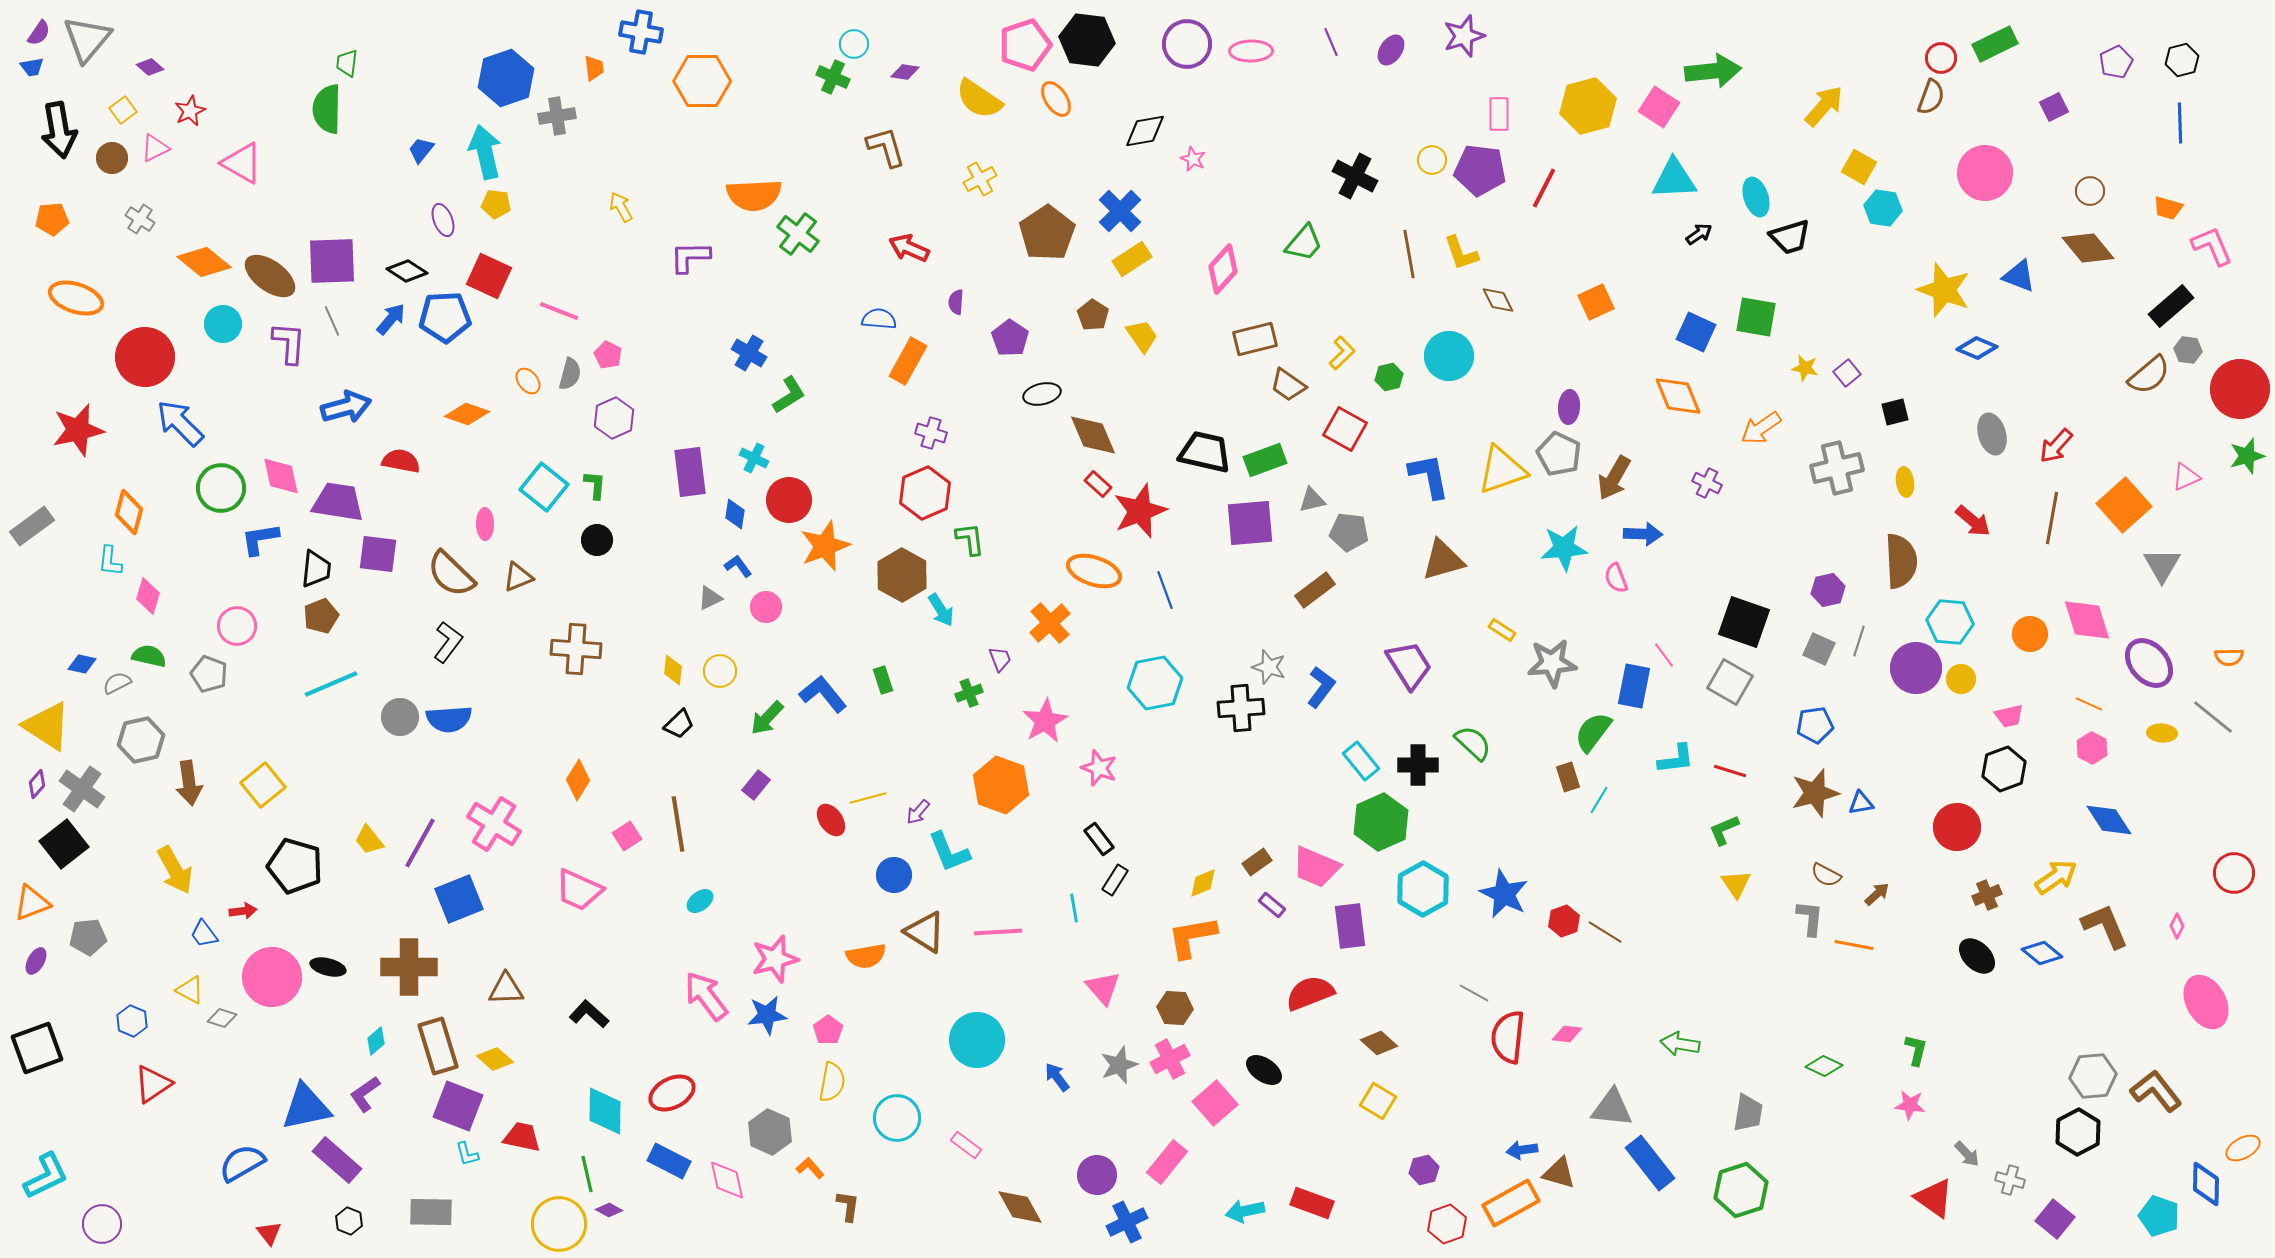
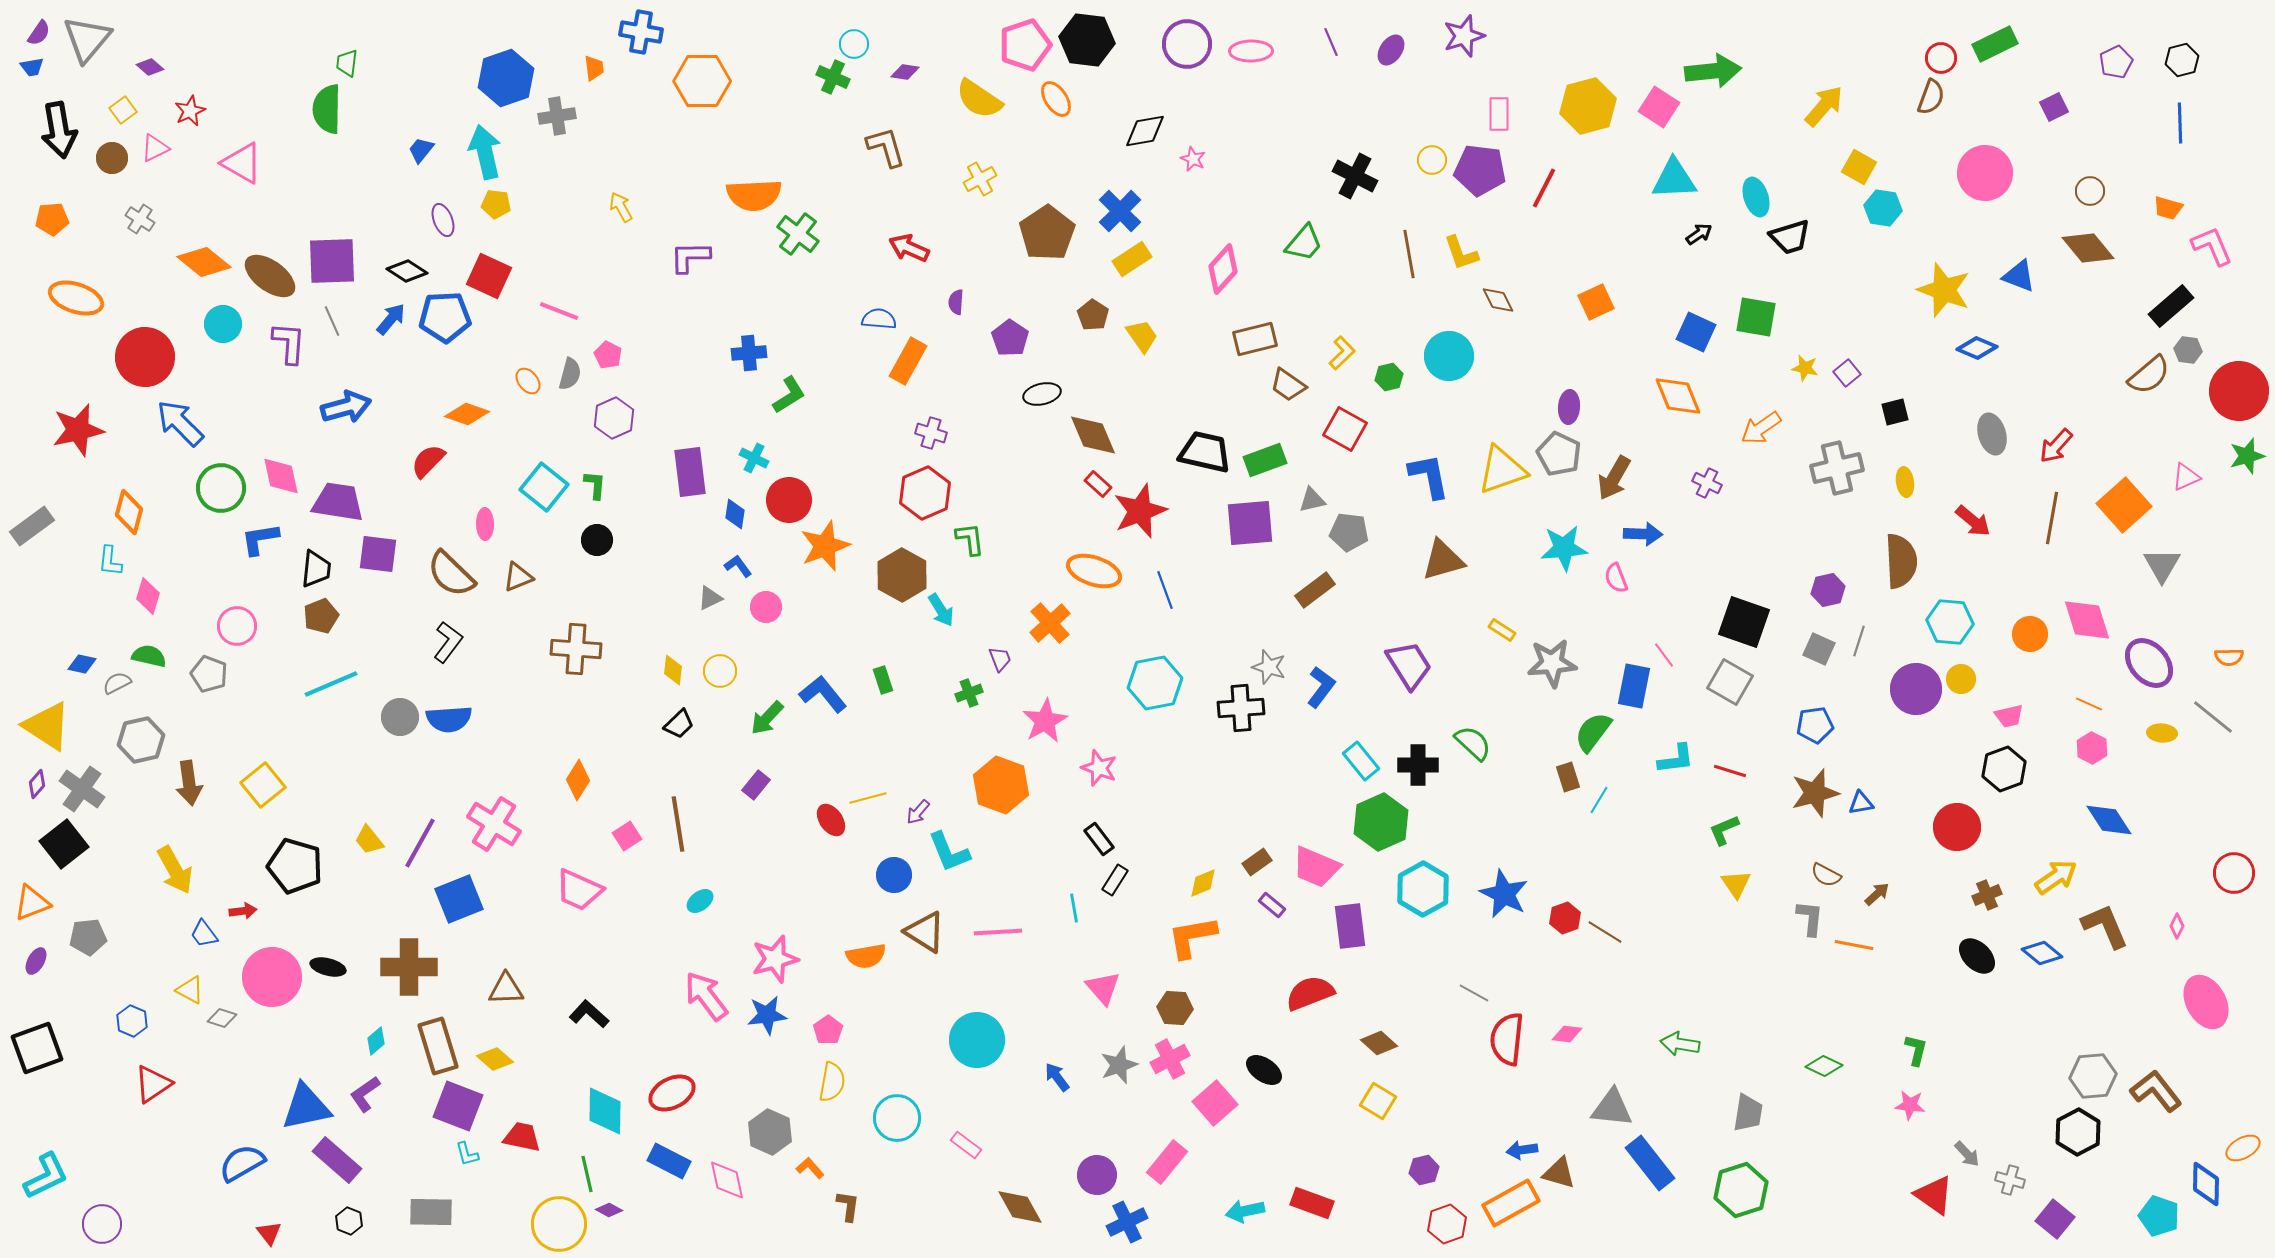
blue cross at (749, 353): rotated 36 degrees counterclockwise
red circle at (2240, 389): moved 1 px left, 2 px down
red semicircle at (401, 461): moved 27 px right; rotated 57 degrees counterclockwise
purple circle at (1916, 668): moved 21 px down
red hexagon at (1564, 921): moved 1 px right, 3 px up
red semicircle at (1508, 1037): moved 1 px left, 2 px down
red triangle at (1934, 1198): moved 3 px up
